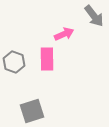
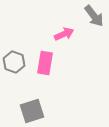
pink rectangle: moved 2 px left, 4 px down; rotated 10 degrees clockwise
